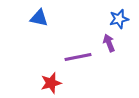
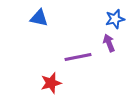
blue star: moved 4 px left
